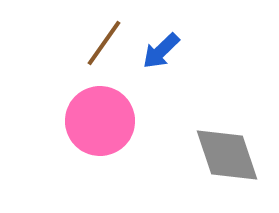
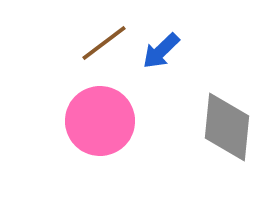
brown line: rotated 18 degrees clockwise
gray diamond: moved 28 px up; rotated 24 degrees clockwise
